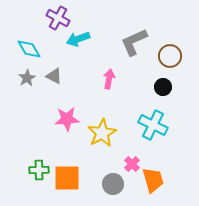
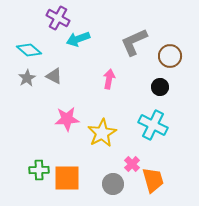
cyan diamond: moved 1 px down; rotated 20 degrees counterclockwise
black circle: moved 3 px left
